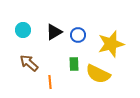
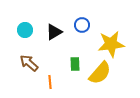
cyan circle: moved 2 px right
blue circle: moved 4 px right, 10 px up
yellow star: rotated 8 degrees clockwise
green rectangle: moved 1 px right
yellow semicircle: moved 2 px right, 1 px up; rotated 75 degrees counterclockwise
